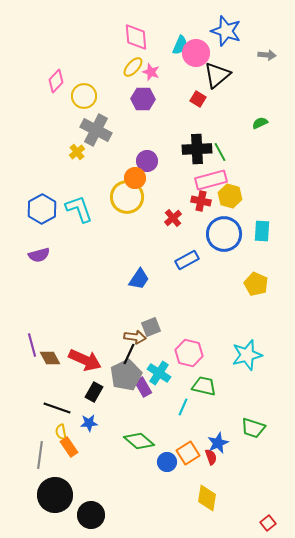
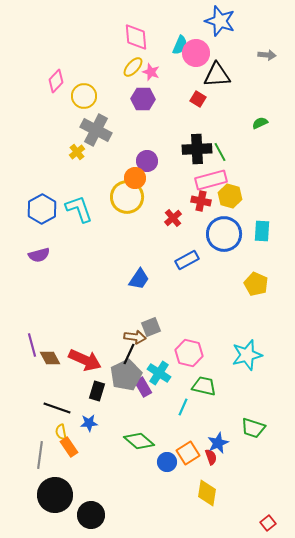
blue star at (226, 31): moved 6 px left, 10 px up
black triangle at (217, 75): rotated 36 degrees clockwise
black rectangle at (94, 392): moved 3 px right, 1 px up; rotated 12 degrees counterclockwise
yellow diamond at (207, 498): moved 5 px up
